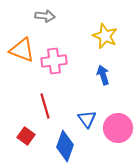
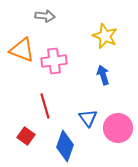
blue triangle: moved 1 px right, 1 px up
